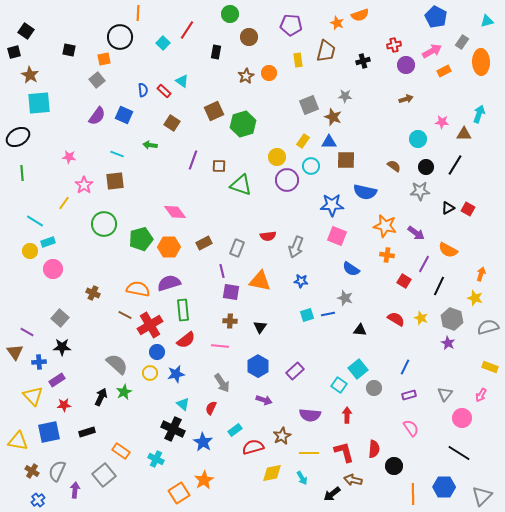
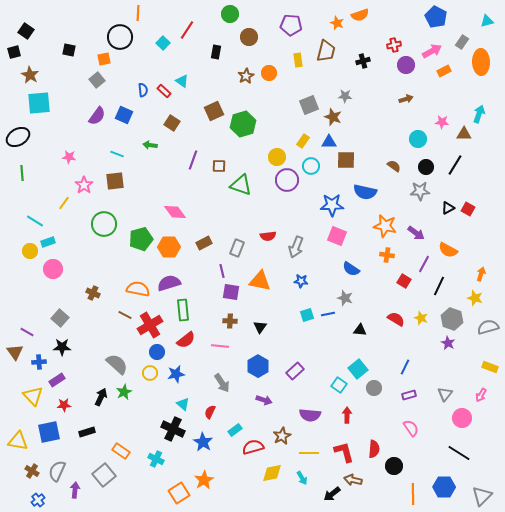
red semicircle at (211, 408): moved 1 px left, 4 px down
